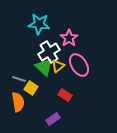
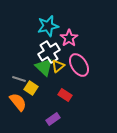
cyan star: moved 9 px right, 2 px down; rotated 20 degrees counterclockwise
orange semicircle: rotated 30 degrees counterclockwise
